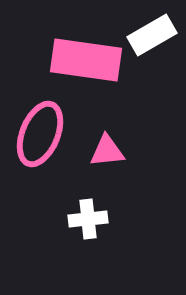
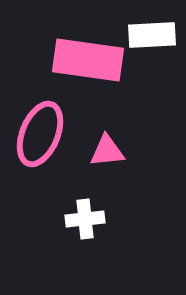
white rectangle: rotated 27 degrees clockwise
pink rectangle: moved 2 px right
white cross: moved 3 px left
